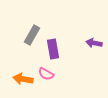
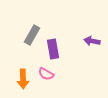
purple arrow: moved 2 px left, 2 px up
orange arrow: rotated 102 degrees counterclockwise
